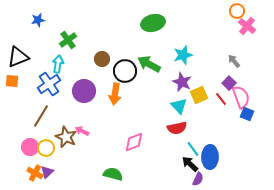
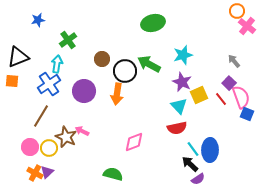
cyan arrow: moved 1 px left
orange arrow: moved 2 px right
yellow circle: moved 3 px right
blue ellipse: moved 7 px up
purple semicircle: rotated 32 degrees clockwise
